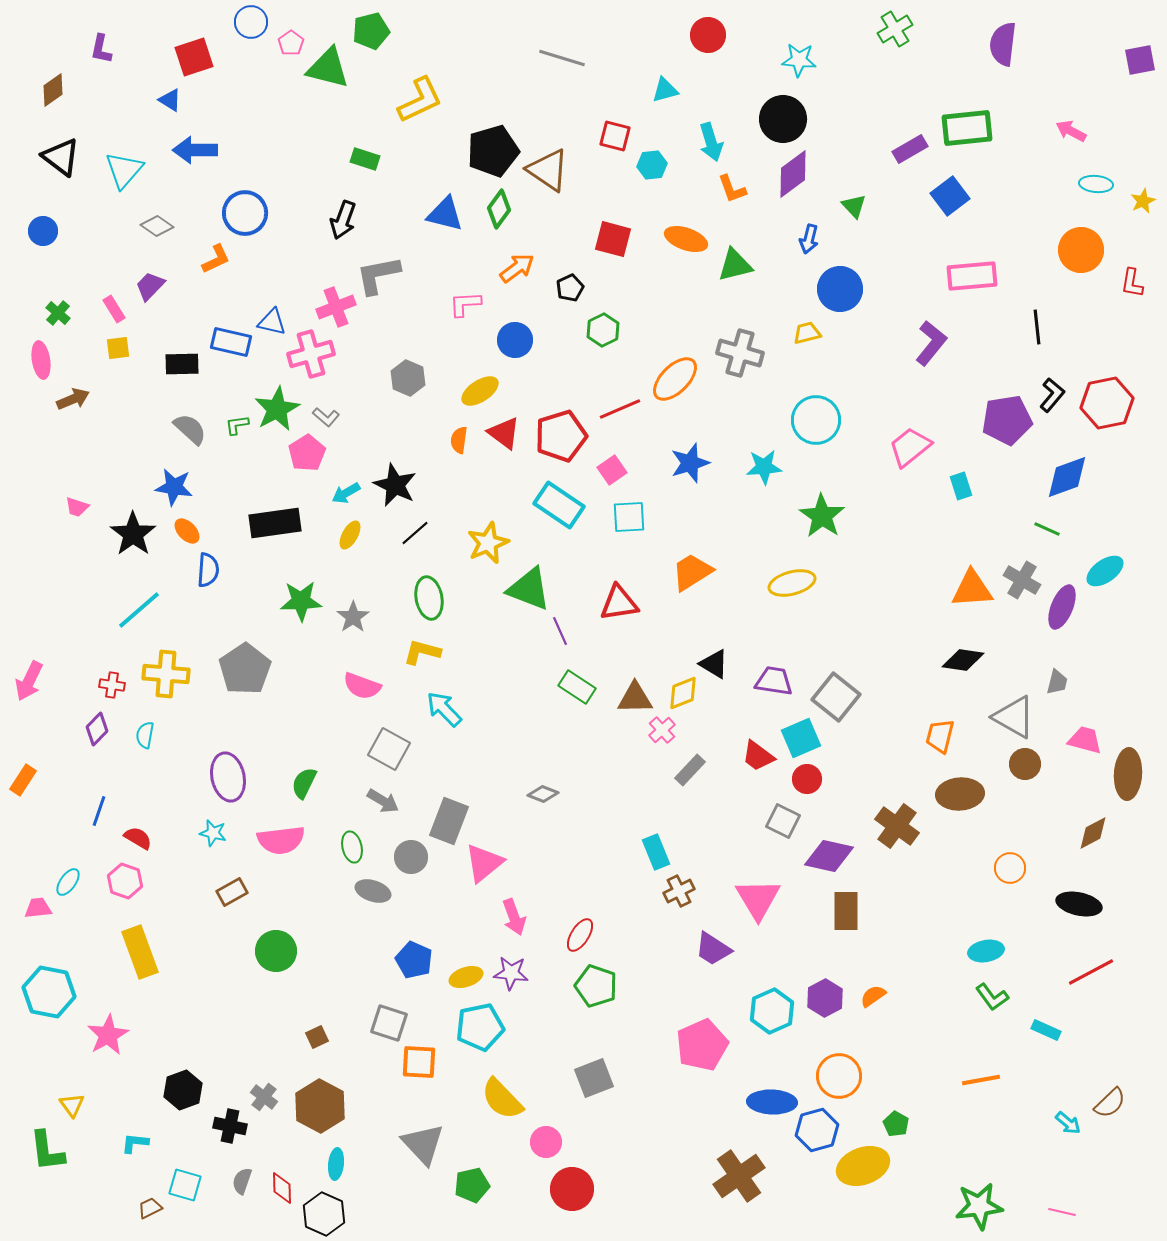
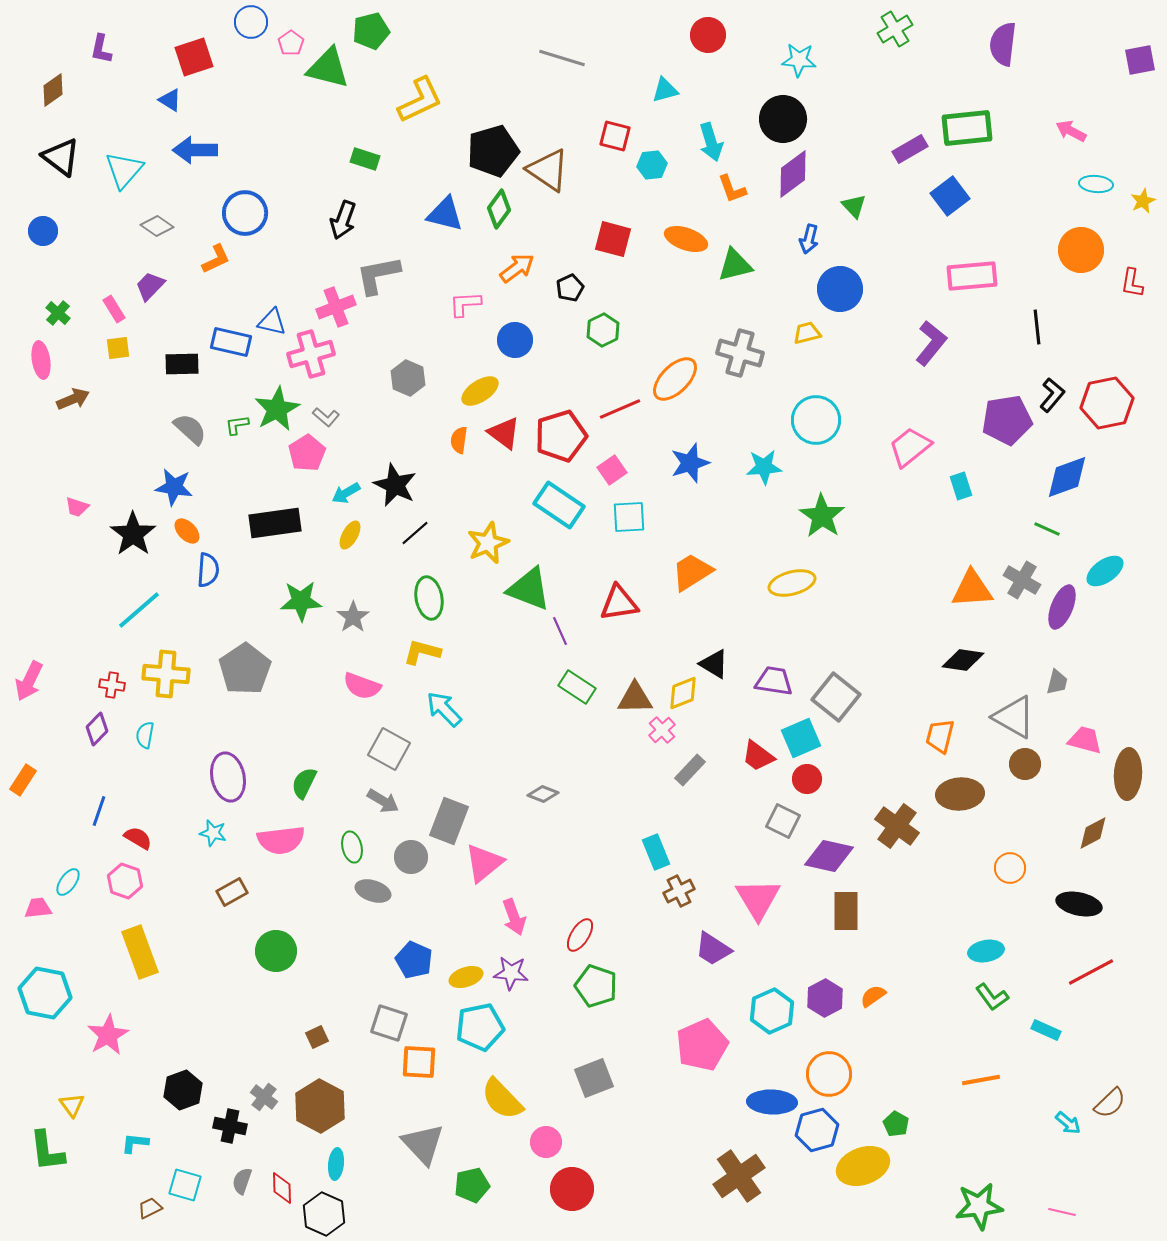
cyan hexagon at (49, 992): moved 4 px left, 1 px down
orange circle at (839, 1076): moved 10 px left, 2 px up
